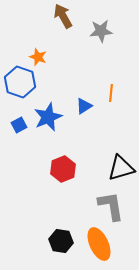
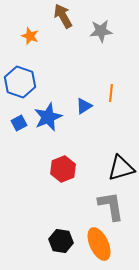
orange star: moved 8 px left, 21 px up
blue square: moved 2 px up
